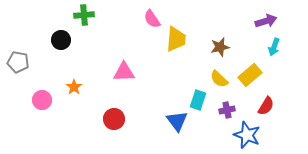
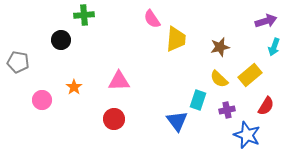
pink triangle: moved 5 px left, 9 px down
